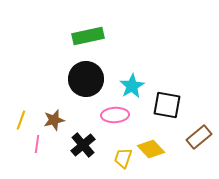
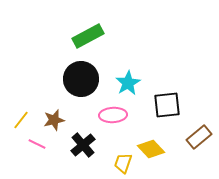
green rectangle: rotated 16 degrees counterclockwise
black circle: moved 5 px left
cyan star: moved 4 px left, 3 px up
black square: rotated 16 degrees counterclockwise
pink ellipse: moved 2 px left
yellow line: rotated 18 degrees clockwise
pink line: rotated 72 degrees counterclockwise
yellow trapezoid: moved 5 px down
